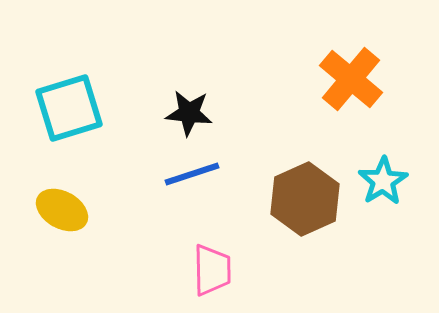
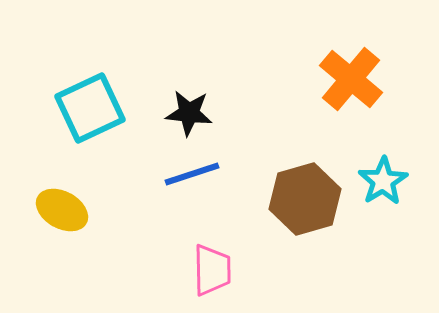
cyan square: moved 21 px right; rotated 8 degrees counterclockwise
brown hexagon: rotated 8 degrees clockwise
